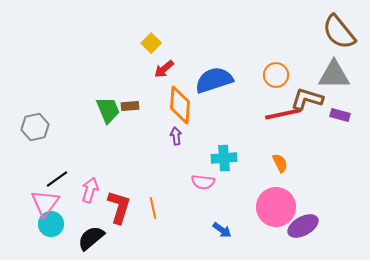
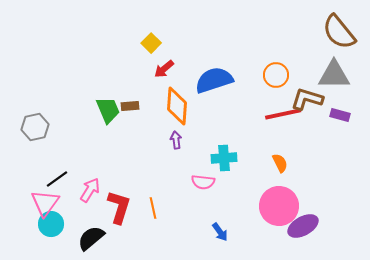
orange diamond: moved 3 px left, 1 px down
purple arrow: moved 4 px down
pink arrow: rotated 15 degrees clockwise
pink circle: moved 3 px right, 1 px up
blue arrow: moved 2 px left, 2 px down; rotated 18 degrees clockwise
